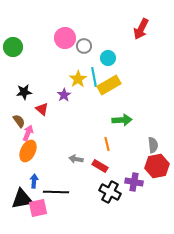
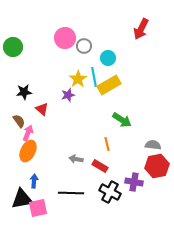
purple star: moved 4 px right; rotated 16 degrees clockwise
green arrow: rotated 36 degrees clockwise
gray semicircle: rotated 77 degrees counterclockwise
black line: moved 15 px right, 1 px down
